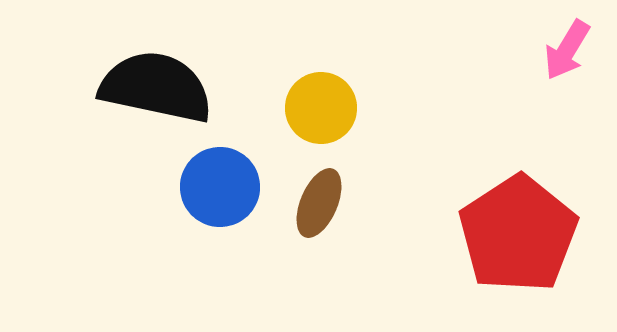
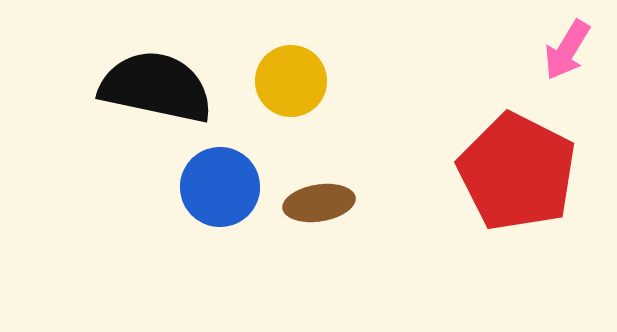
yellow circle: moved 30 px left, 27 px up
brown ellipse: rotated 58 degrees clockwise
red pentagon: moved 1 px left, 62 px up; rotated 12 degrees counterclockwise
